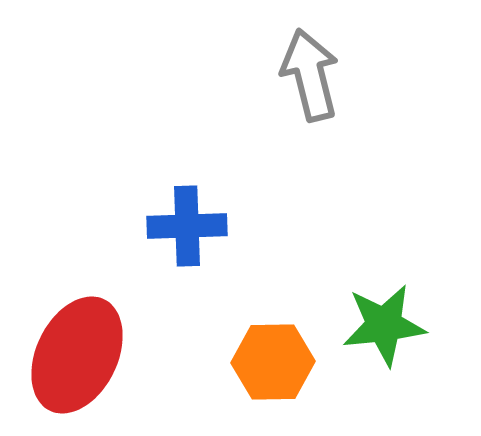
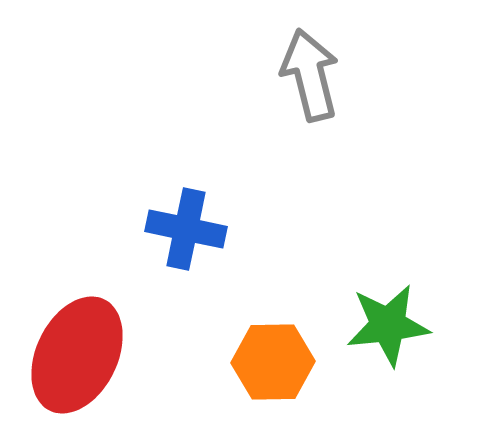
blue cross: moved 1 px left, 3 px down; rotated 14 degrees clockwise
green star: moved 4 px right
